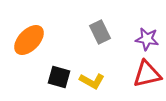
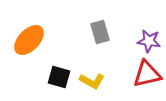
gray rectangle: rotated 10 degrees clockwise
purple star: moved 2 px right, 2 px down
